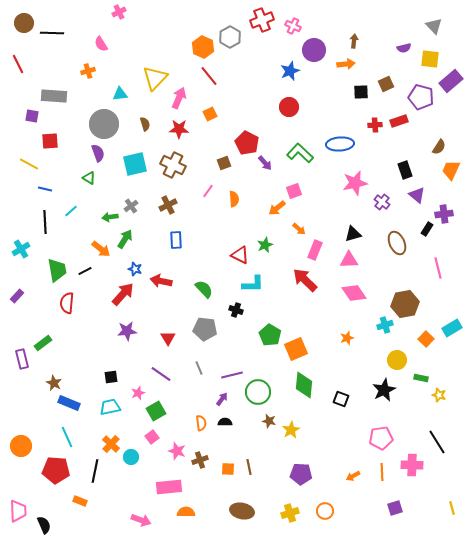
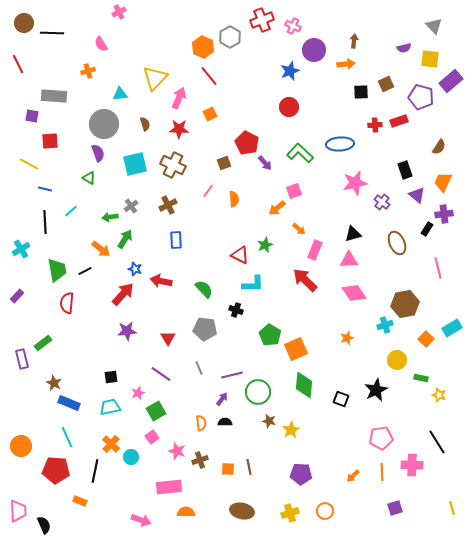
orange trapezoid at (451, 170): moved 8 px left, 12 px down
black star at (384, 390): moved 8 px left
orange arrow at (353, 476): rotated 16 degrees counterclockwise
